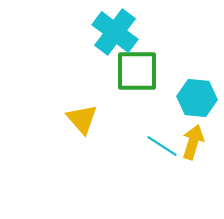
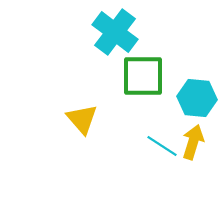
green square: moved 6 px right, 5 px down
